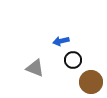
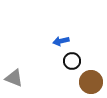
black circle: moved 1 px left, 1 px down
gray triangle: moved 21 px left, 10 px down
